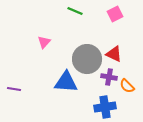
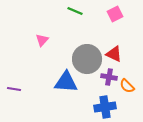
pink triangle: moved 2 px left, 2 px up
